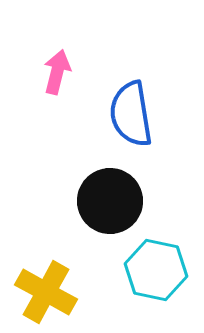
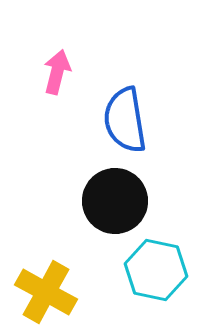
blue semicircle: moved 6 px left, 6 px down
black circle: moved 5 px right
